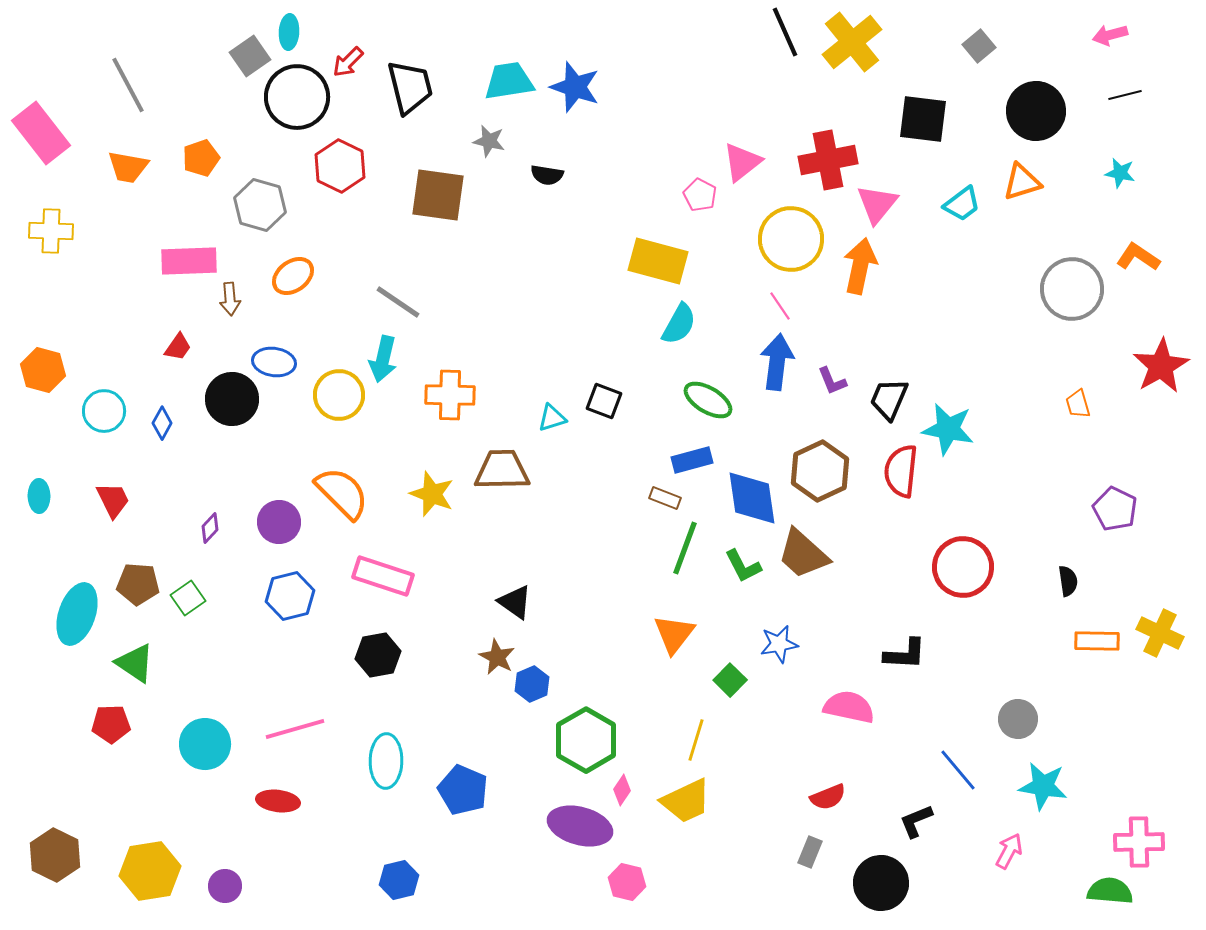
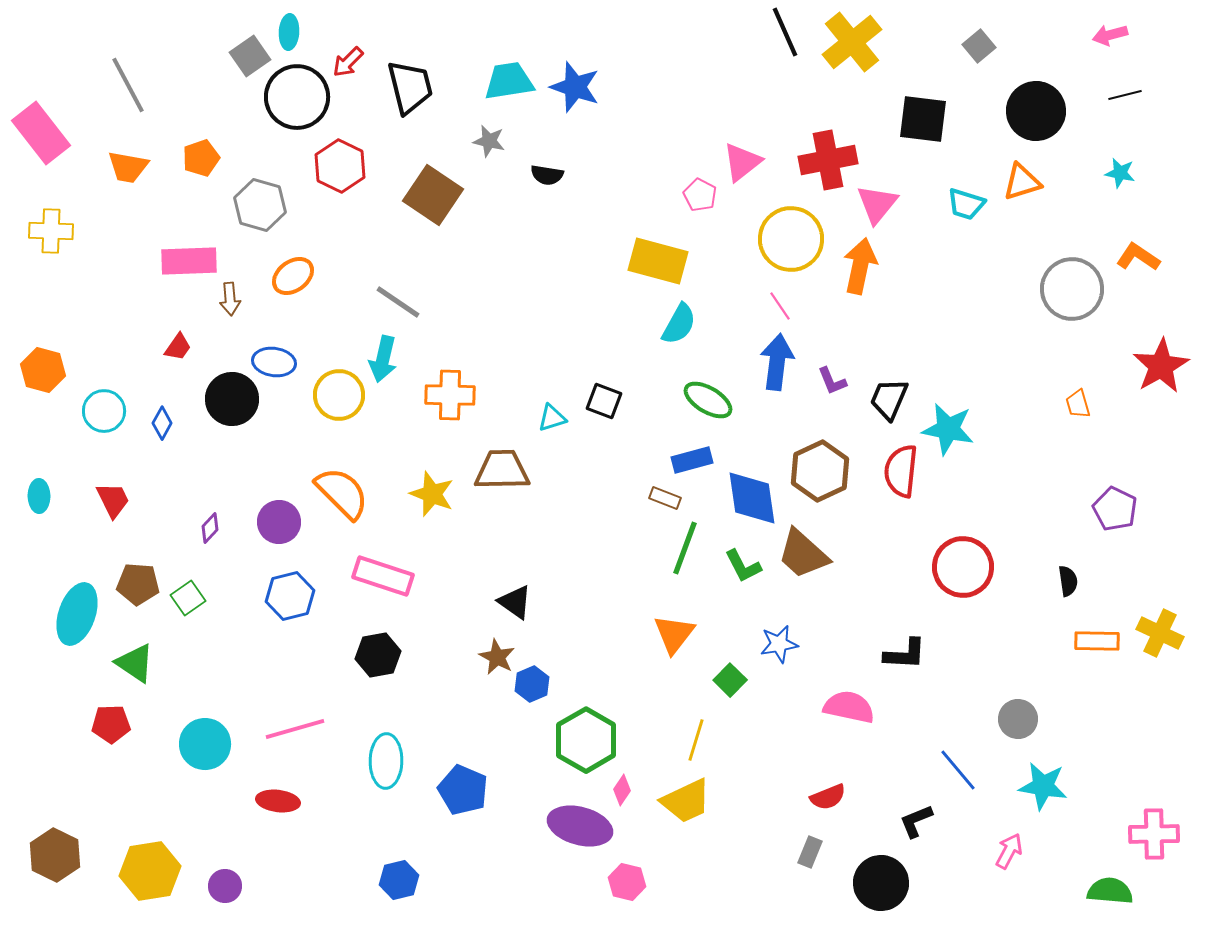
brown square at (438, 195): moved 5 px left; rotated 26 degrees clockwise
cyan trapezoid at (962, 204): moved 4 px right; rotated 54 degrees clockwise
pink cross at (1139, 842): moved 15 px right, 8 px up
